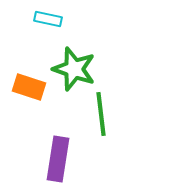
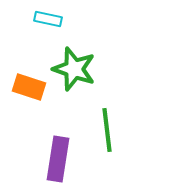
green line: moved 6 px right, 16 px down
